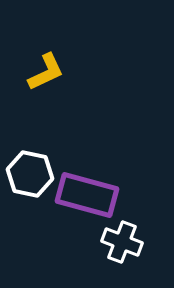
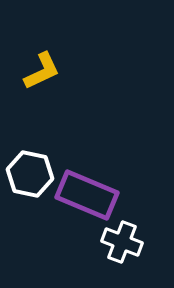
yellow L-shape: moved 4 px left, 1 px up
purple rectangle: rotated 8 degrees clockwise
